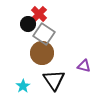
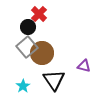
black circle: moved 3 px down
gray square: moved 17 px left, 13 px down; rotated 15 degrees clockwise
